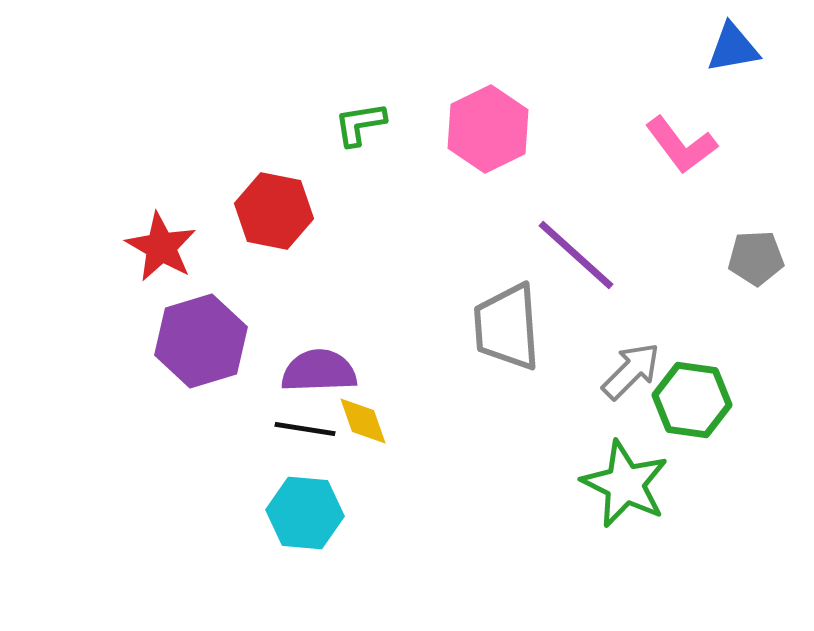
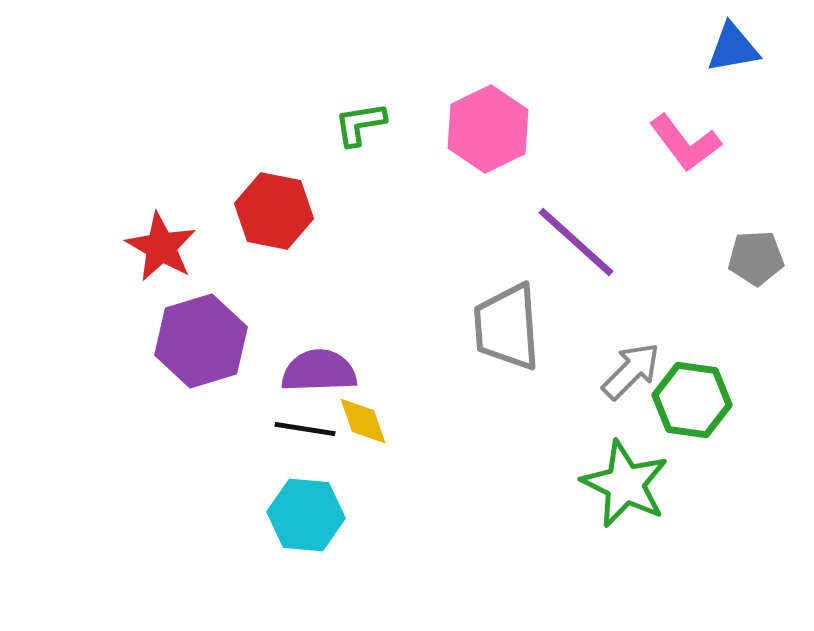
pink L-shape: moved 4 px right, 2 px up
purple line: moved 13 px up
cyan hexagon: moved 1 px right, 2 px down
